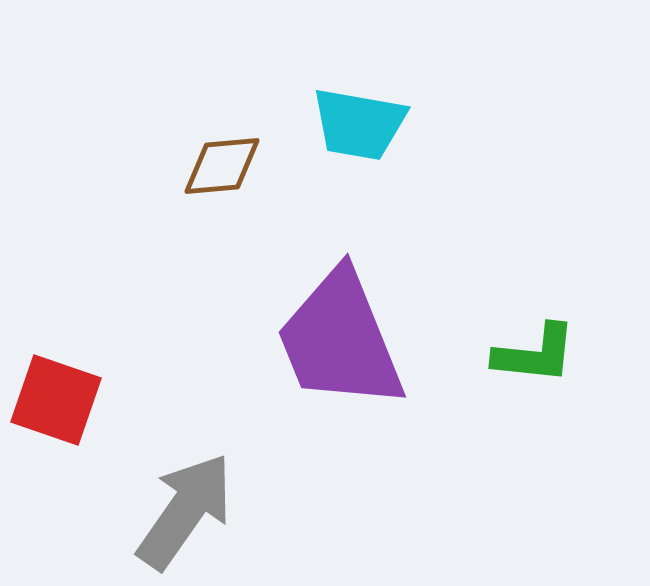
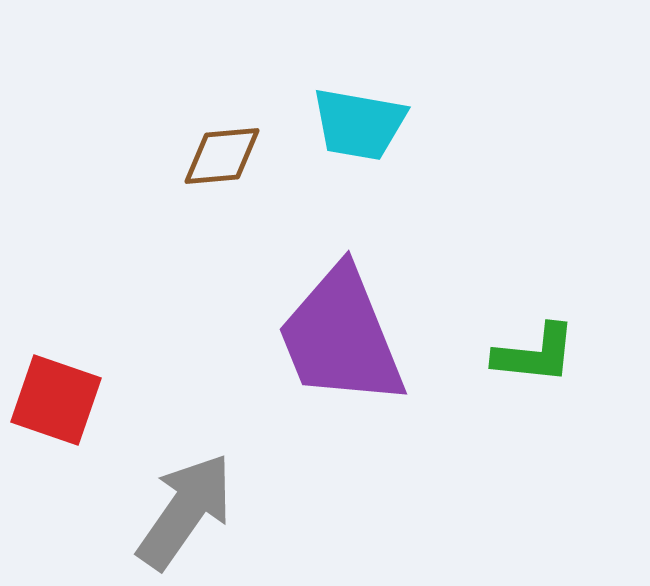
brown diamond: moved 10 px up
purple trapezoid: moved 1 px right, 3 px up
